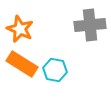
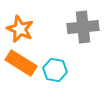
gray cross: moved 7 px left, 2 px down
orange rectangle: moved 1 px left, 1 px up
